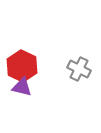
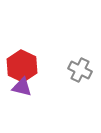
gray cross: moved 1 px right, 1 px down
